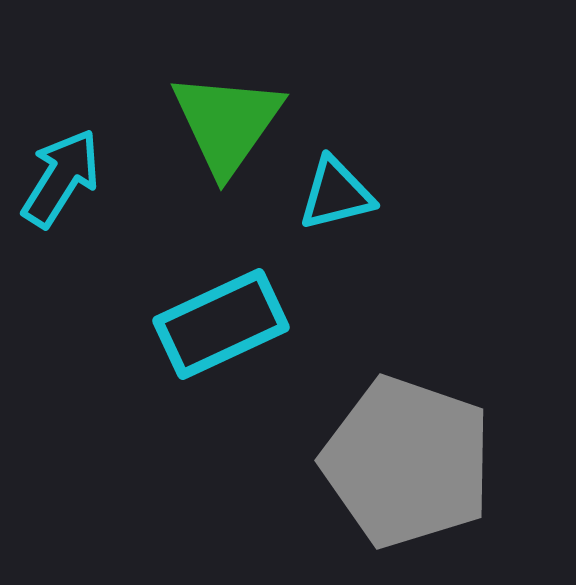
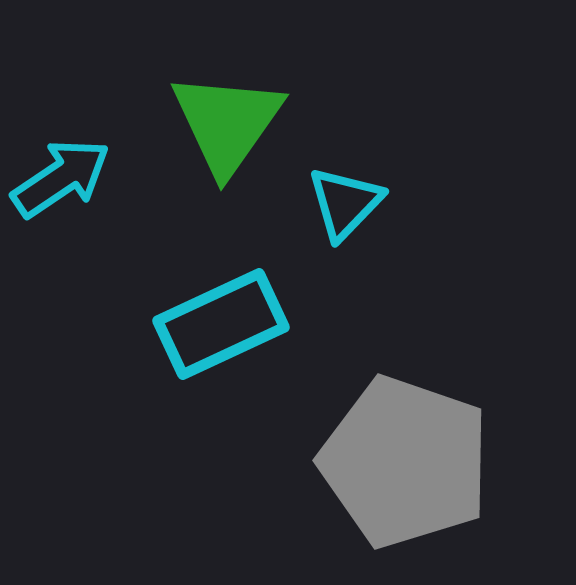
cyan arrow: rotated 24 degrees clockwise
cyan triangle: moved 9 px right, 9 px down; rotated 32 degrees counterclockwise
gray pentagon: moved 2 px left
